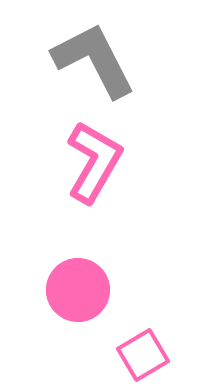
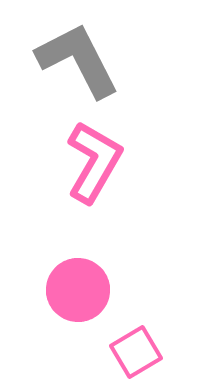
gray L-shape: moved 16 px left
pink square: moved 7 px left, 3 px up
